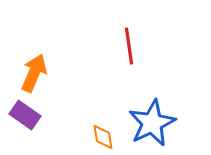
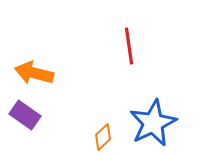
orange arrow: rotated 99 degrees counterclockwise
blue star: moved 1 px right
orange diamond: rotated 56 degrees clockwise
